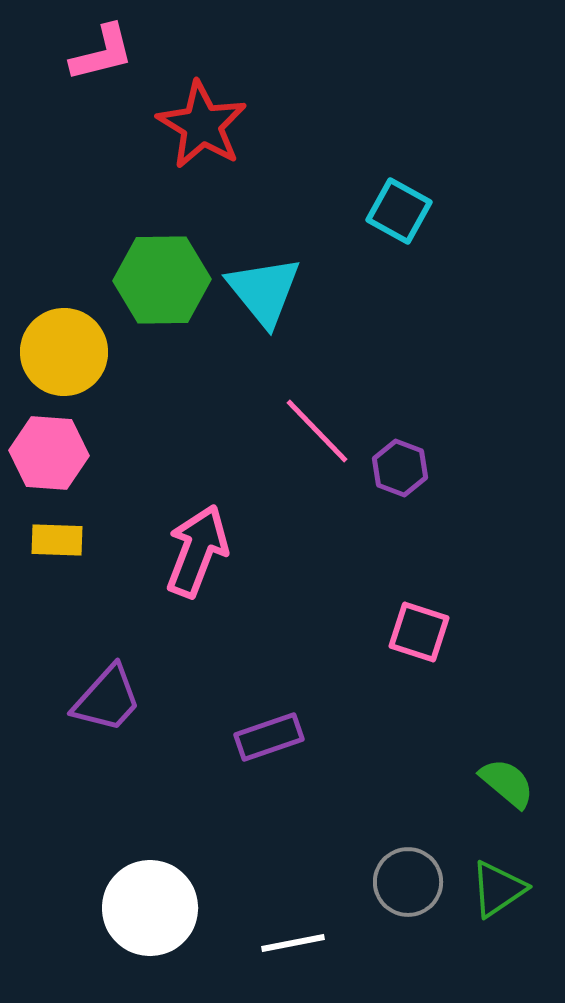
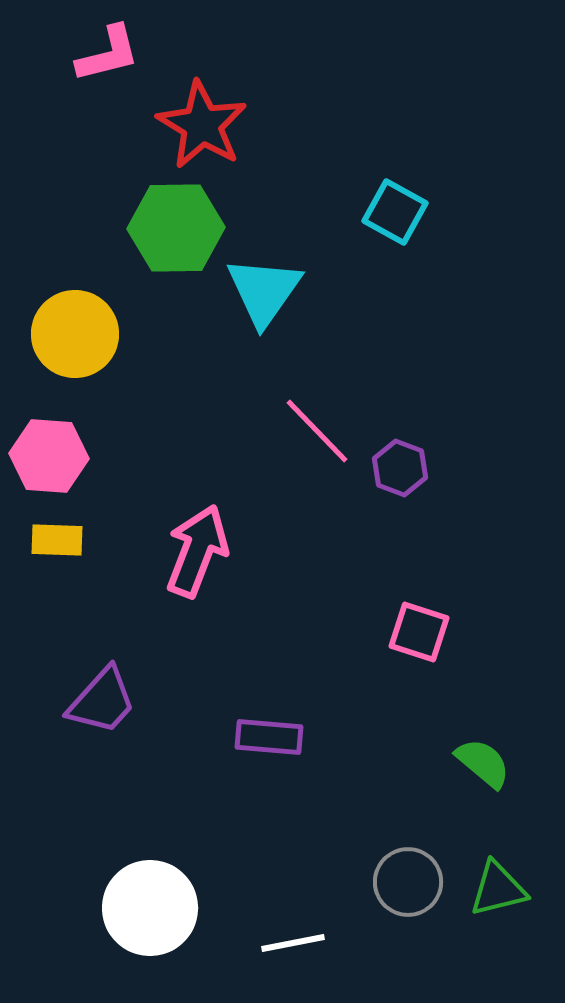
pink L-shape: moved 6 px right, 1 px down
cyan square: moved 4 px left, 1 px down
green hexagon: moved 14 px right, 52 px up
cyan triangle: rotated 14 degrees clockwise
yellow circle: moved 11 px right, 18 px up
pink hexagon: moved 3 px down
purple trapezoid: moved 5 px left, 2 px down
purple rectangle: rotated 24 degrees clockwise
green semicircle: moved 24 px left, 20 px up
green triangle: rotated 20 degrees clockwise
